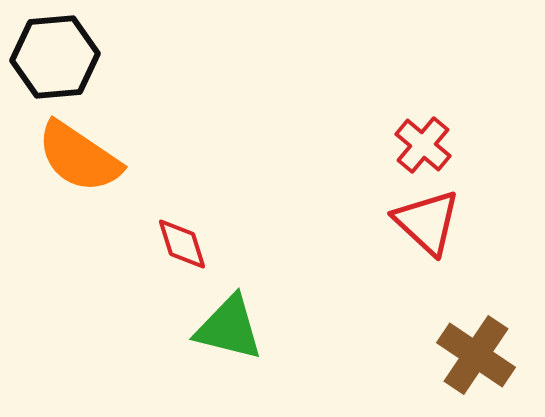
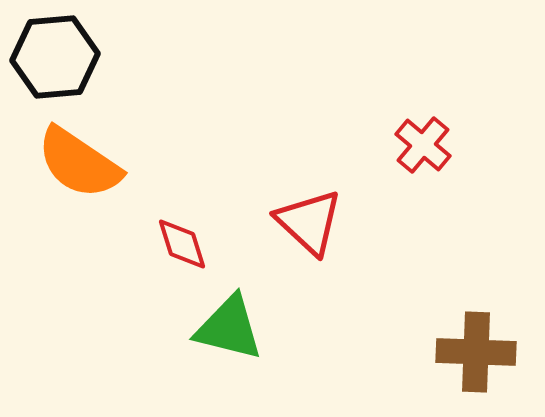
orange semicircle: moved 6 px down
red triangle: moved 118 px left
brown cross: moved 3 px up; rotated 32 degrees counterclockwise
